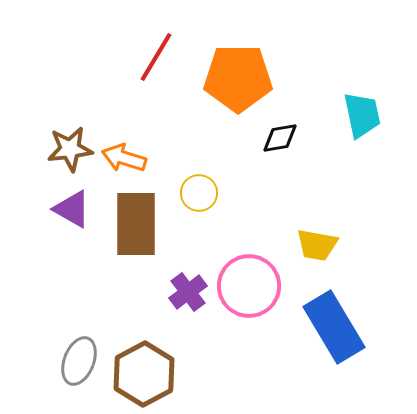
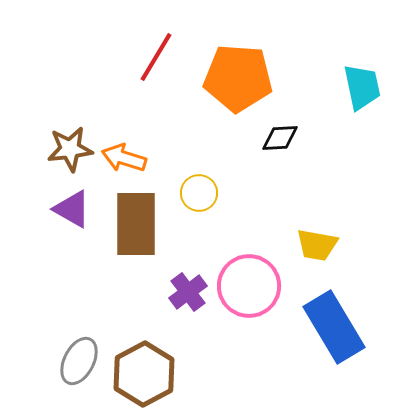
orange pentagon: rotated 4 degrees clockwise
cyan trapezoid: moved 28 px up
black diamond: rotated 6 degrees clockwise
gray ellipse: rotated 6 degrees clockwise
